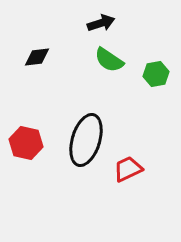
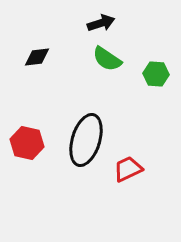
green semicircle: moved 2 px left, 1 px up
green hexagon: rotated 15 degrees clockwise
red hexagon: moved 1 px right
